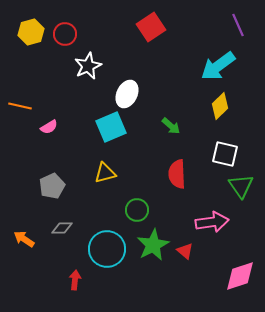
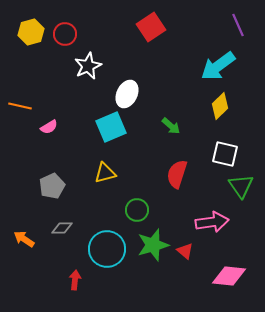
red semicircle: rotated 20 degrees clockwise
green star: rotated 12 degrees clockwise
pink diamond: moved 11 px left; rotated 24 degrees clockwise
